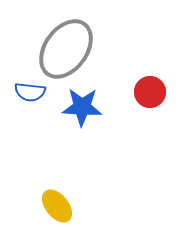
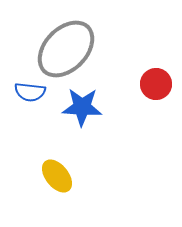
gray ellipse: rotated 8 degrees clockwise
red circle: moved 6 px right, 8 px up
yellow ellipse: moved 30 px up
